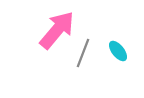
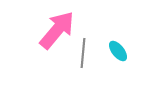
gray line: rotated 16 degrees counterclockwise
